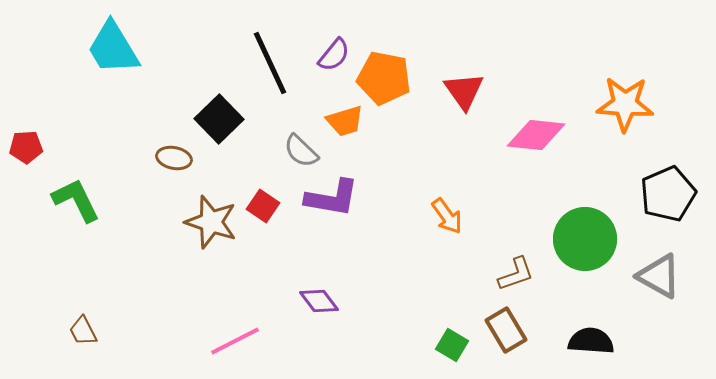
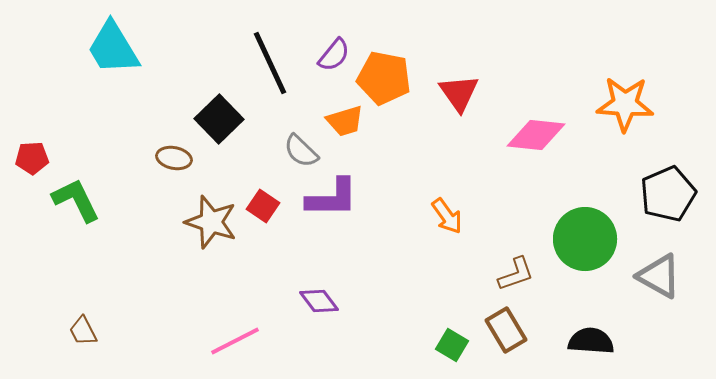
red triangle: moved 5 px left, 2 px down
red pentagon: moved 6 px right, 11 px down
purple L-shape: rotated 10 degrees counterclockwise
